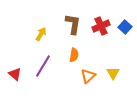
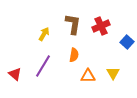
blue square: moved 2 px right, 15 px down
yellow arrow: moved 3 px right
orange triangle: rotated 42 degrees clockwise
